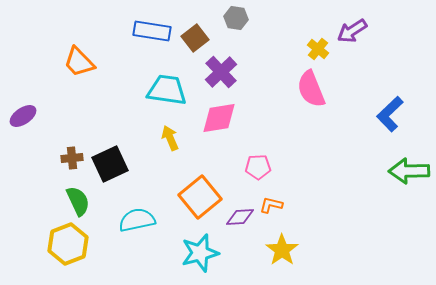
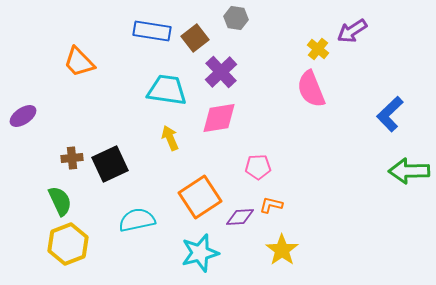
orange square: rotated 6 degrees clockwise
green semicircle: moved 18 px left
